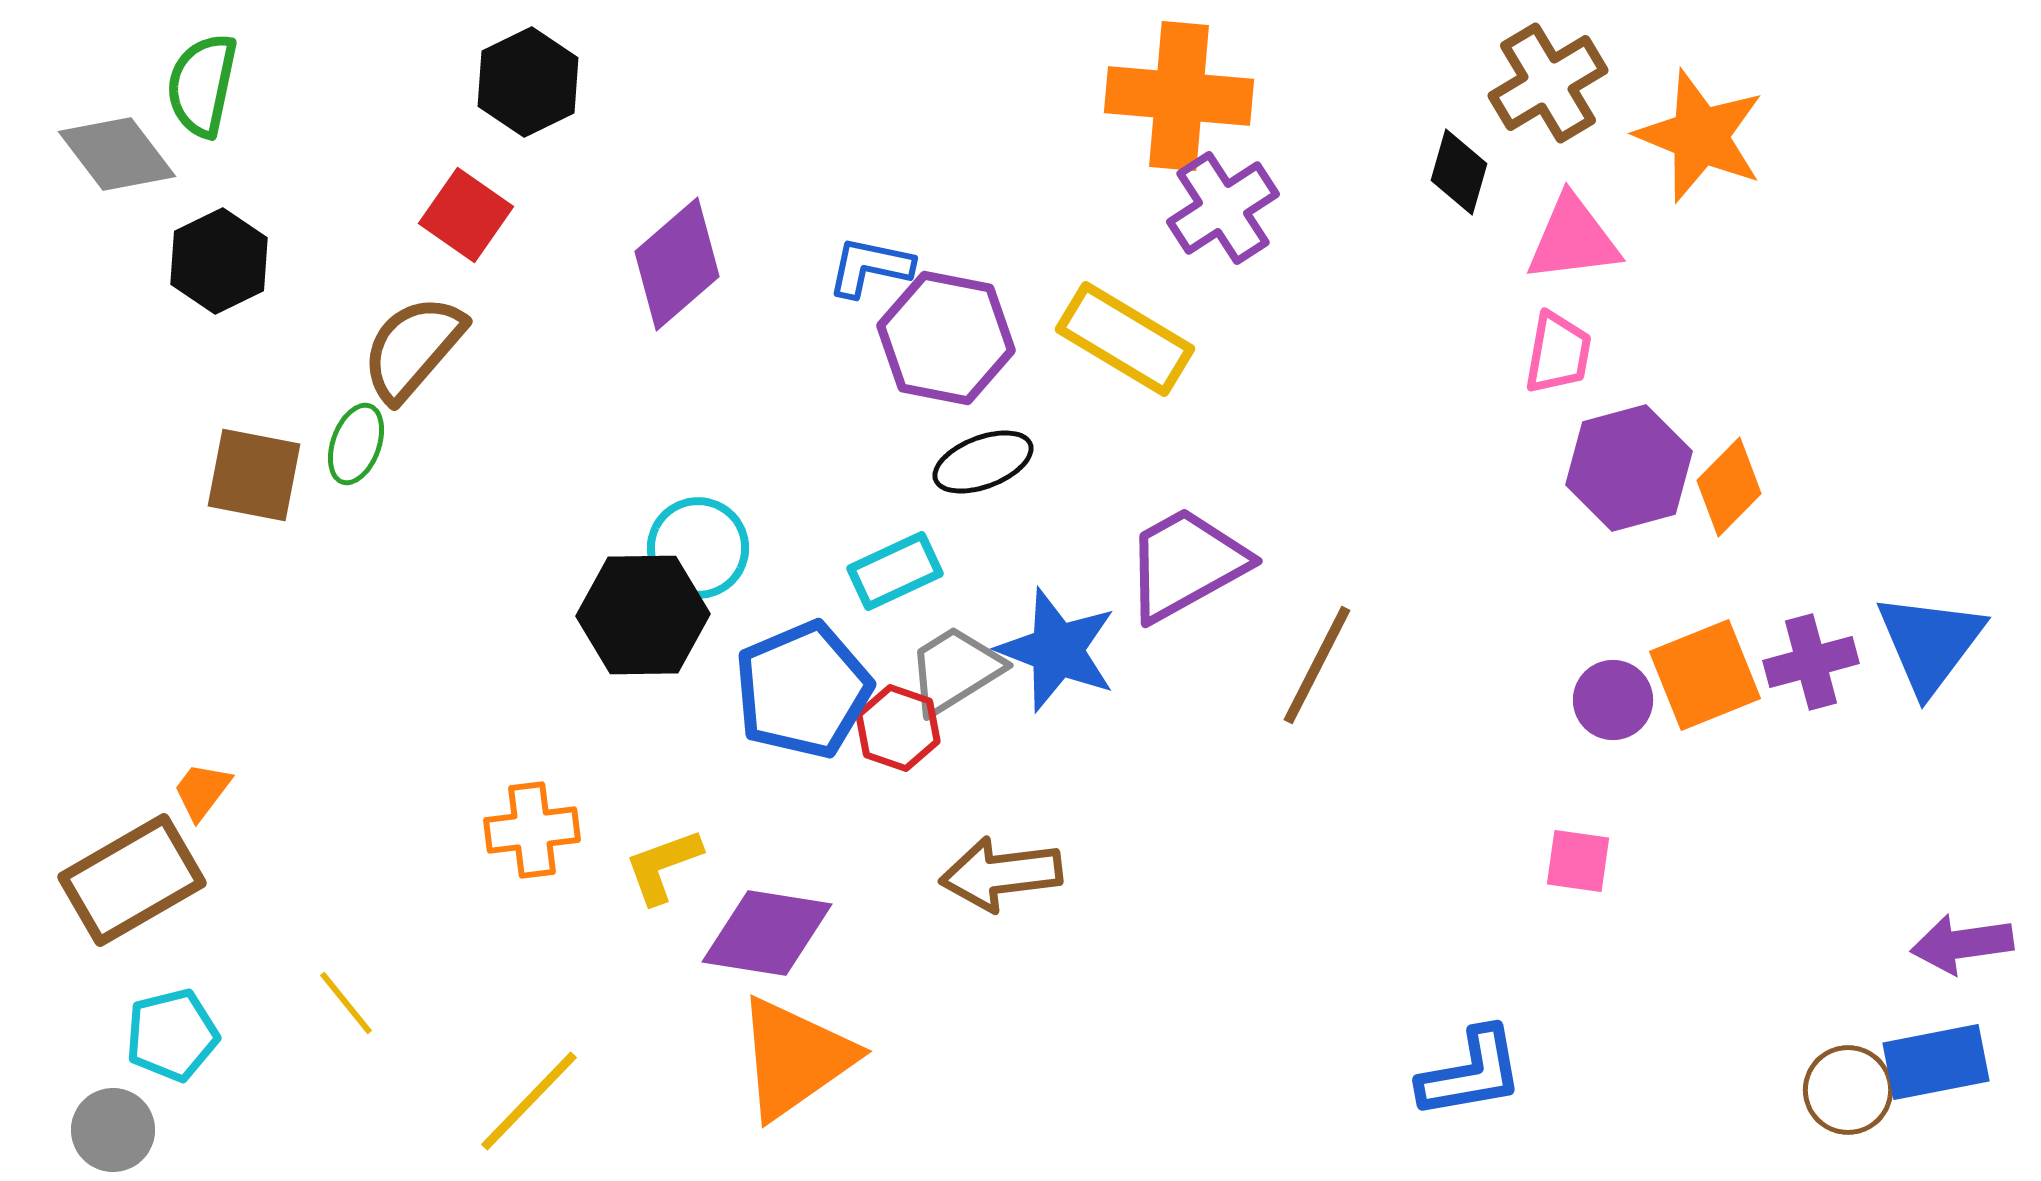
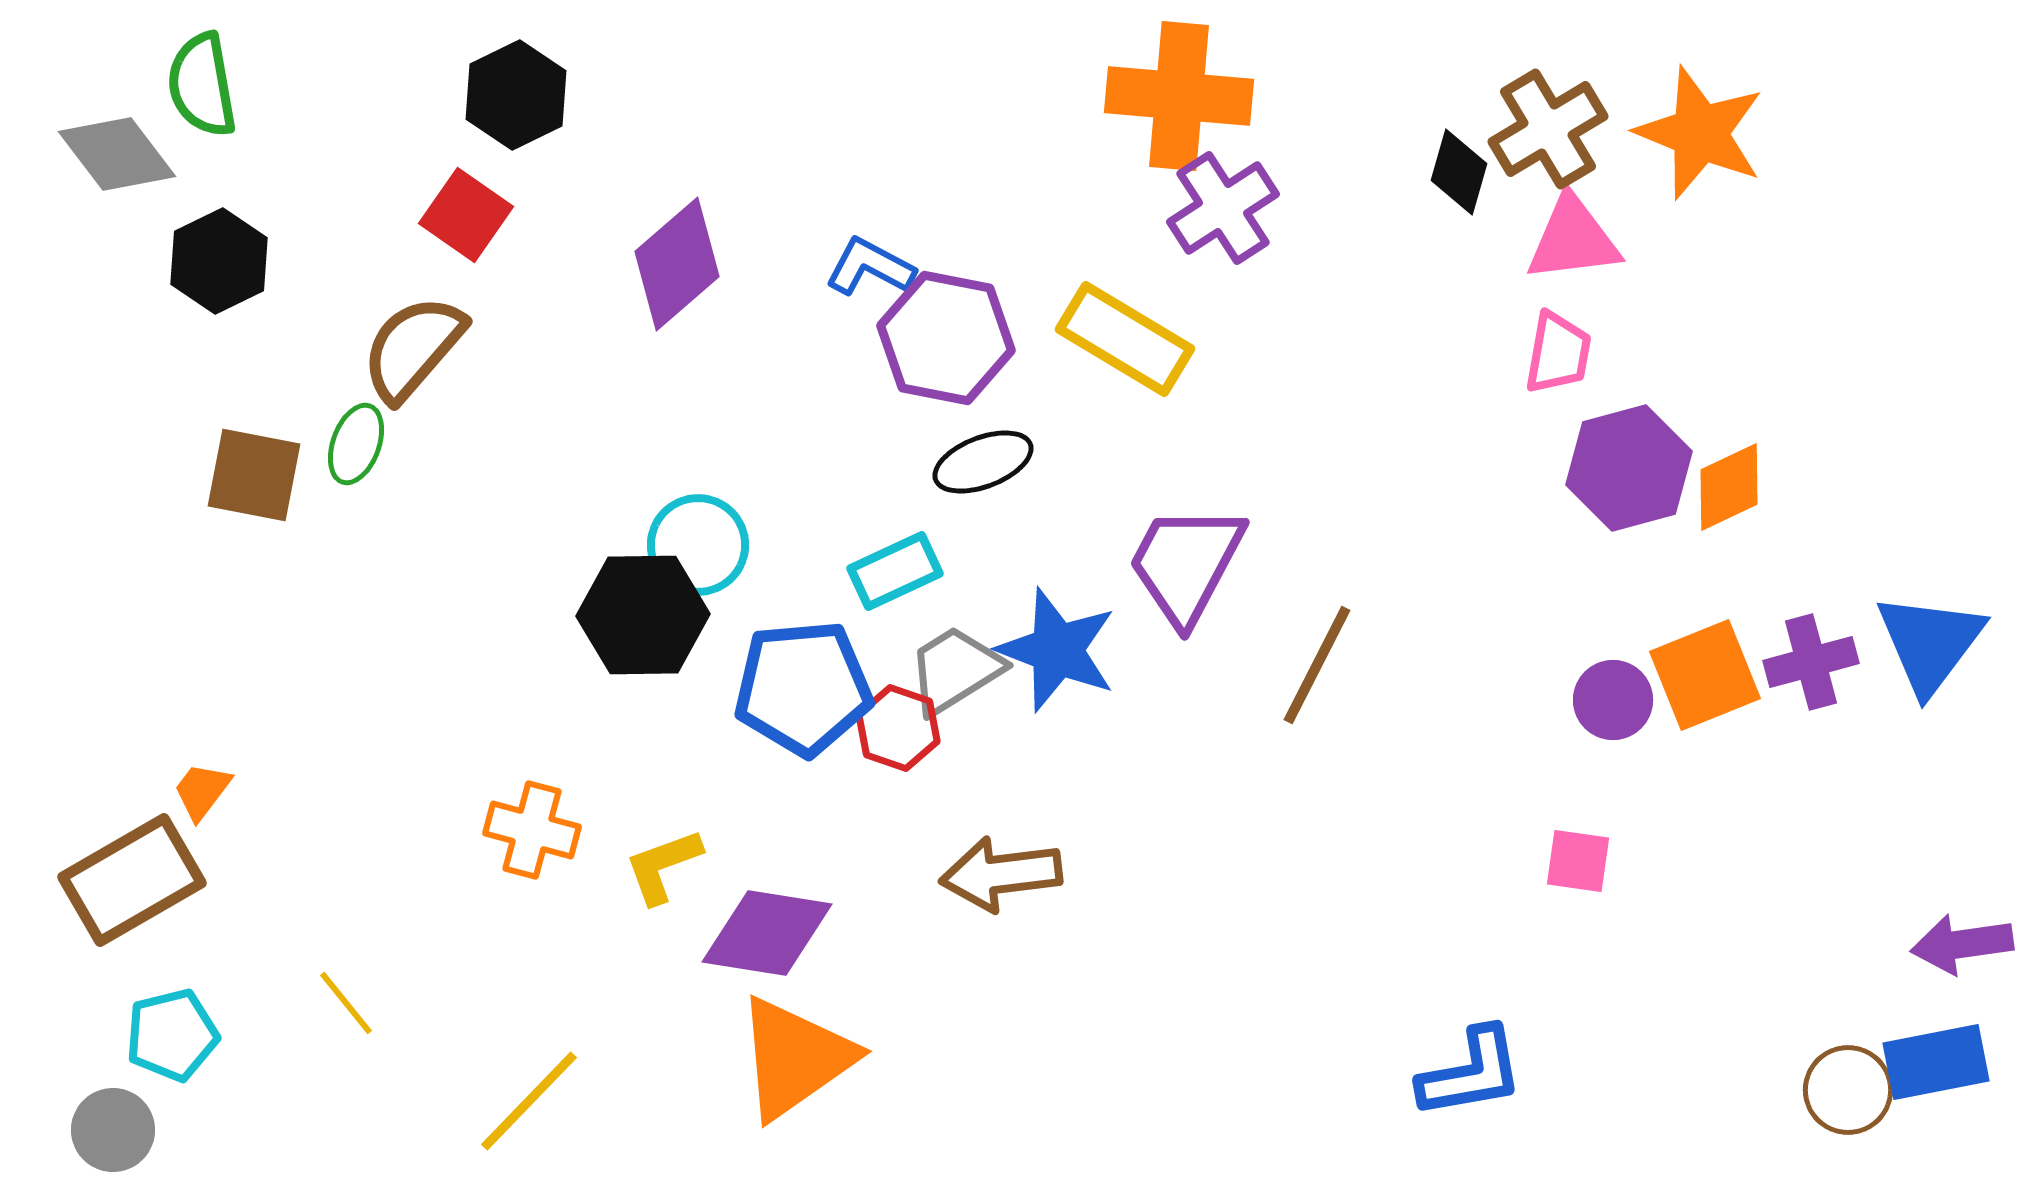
black hexagon at (528, 82): moved 12 px left, 13 px down
brown cross at (1548, 83): moved 46 px down
green semicircle at (202, 85): rotated 22 degrees counterclockwise
orange star at (1700, 136): moved 3 px up
blue L-shape at (870, 267): rotated 16 degrees clockwise
orange diamond at (1729, 487): rotated 20 degrees clockwise
cyan circle at (698, 548): moved 3 px up
purple trapezoid at (1186, 564): rotated 33 degrees counterclockwise
blue pentagon at (803, 690): moved 2 px up; rotated 18 degrees clockwise
orange cross at (532, 830): rotated 22 degrees clockwise
